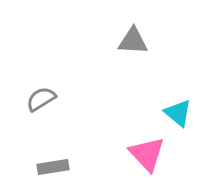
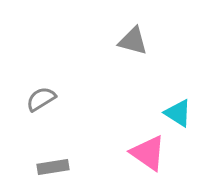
gray triangle: rotated 12 degrees clockwise
cyan triangle: rotated 8 degrees counterclockwise
pink triangle: moved 1 px right, 1 px up; rotated 12 degrees counterclockwise
